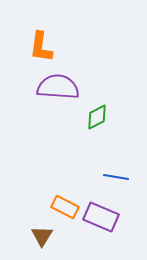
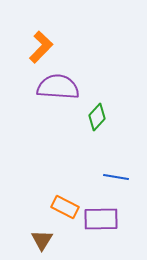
orange L-shape: rotated 144 degrees counterclockwise
green diamond: rotated 20 degrees counterclockwise
purple rectangle: moved 2 px down; rotated 24 degrees counterclockwise
brown triangle: moved 4 px down
